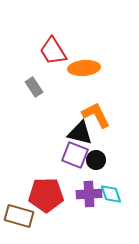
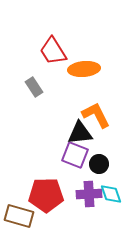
orange ellipse: moved 1 px down
black triangle: rotated 20 degrees counterclockwise
black circle: moved 3 px right, 4 px down
